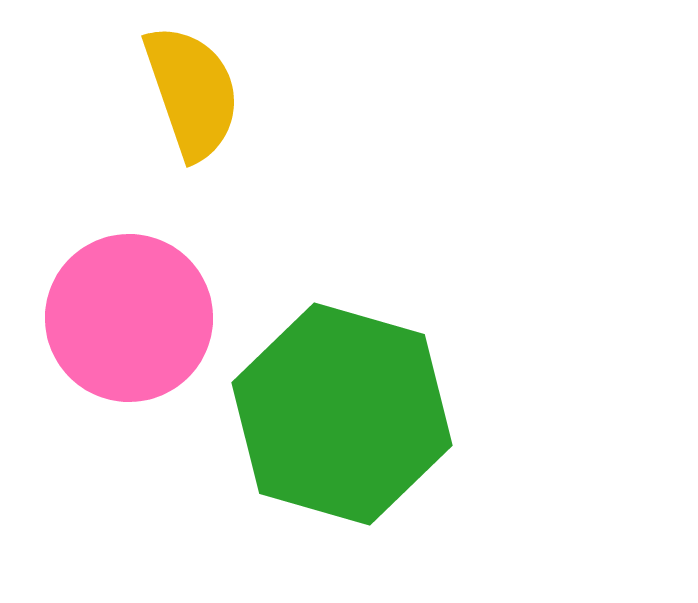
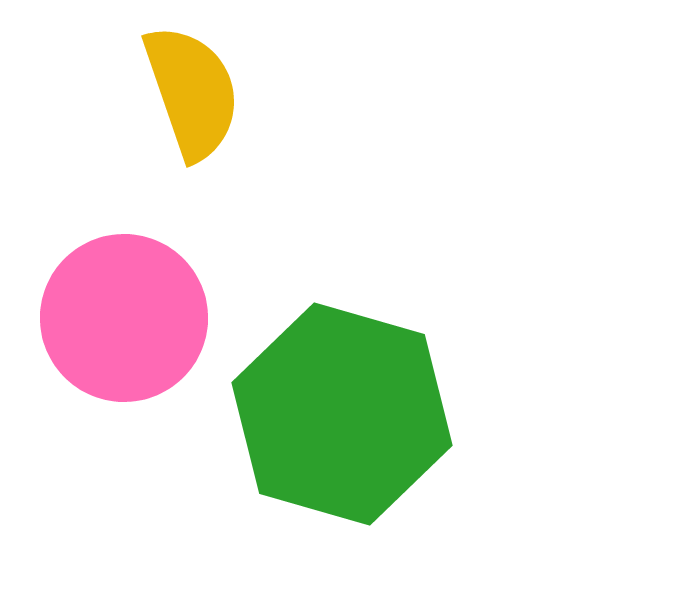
pink circle: moved 5 px left
